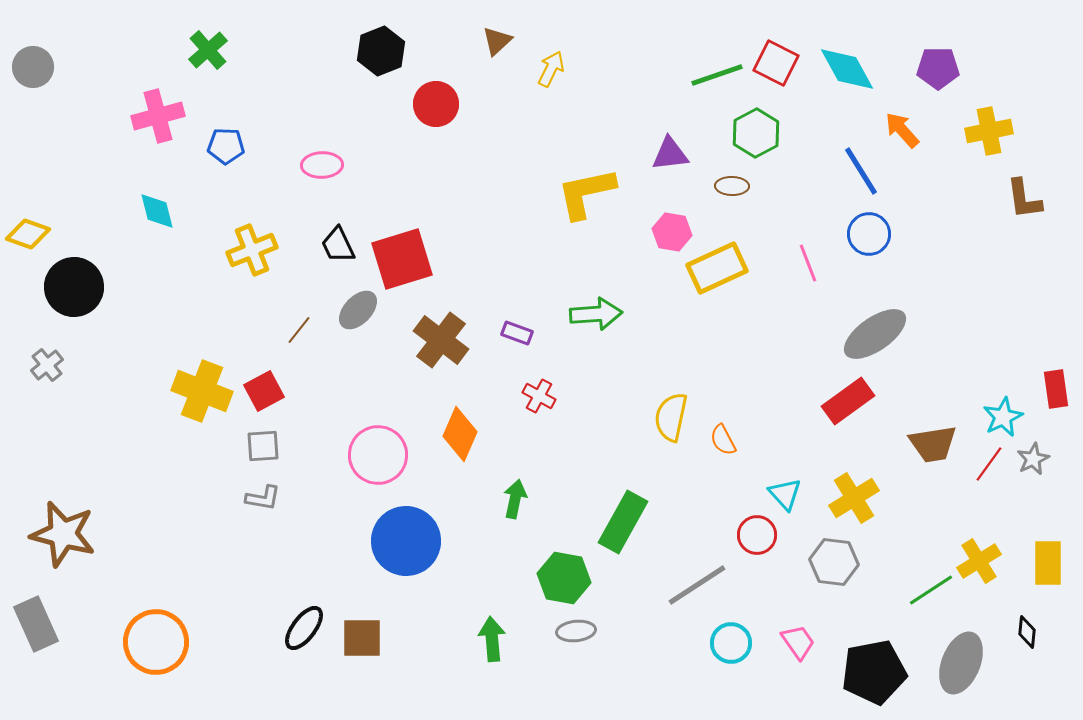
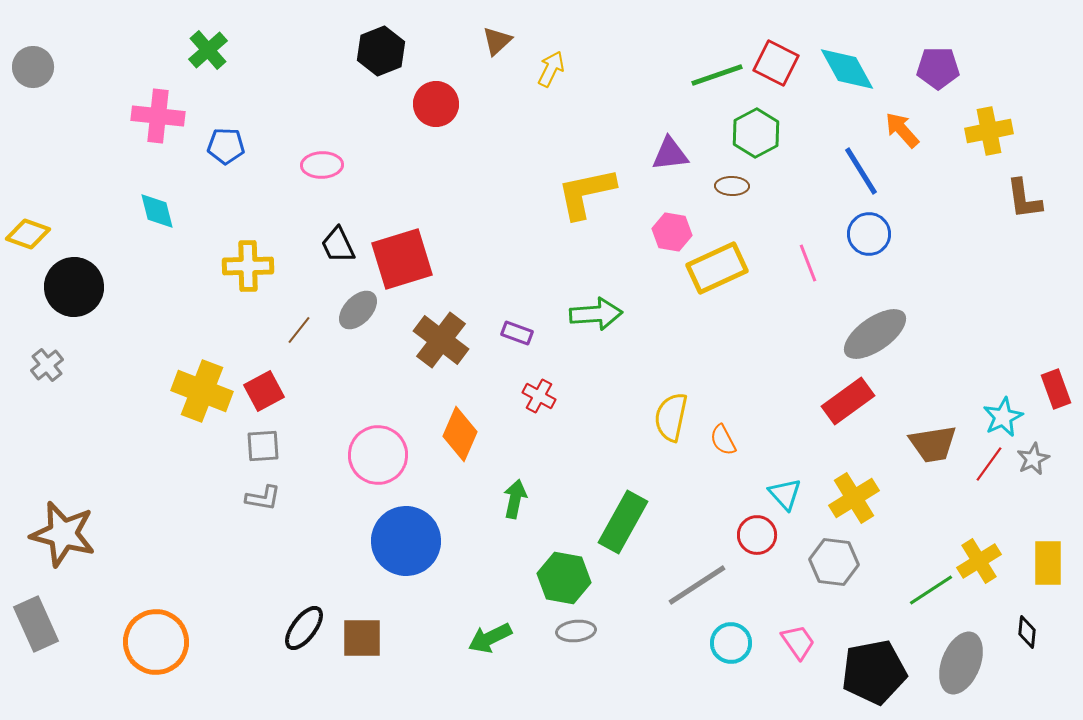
pink cross at (158, 116): rotated 21 degrees clockwise
yellow cross at (252, 250): moved 4 px left, 16 px down; rotated 21 degrees clockwise
red rectangle at (1056, 389): rotated 12 degrees counterclockwise
green arrow at (492, 639): moved 2 px left, 1 px up; rotated 111 degrees counterclockwise
